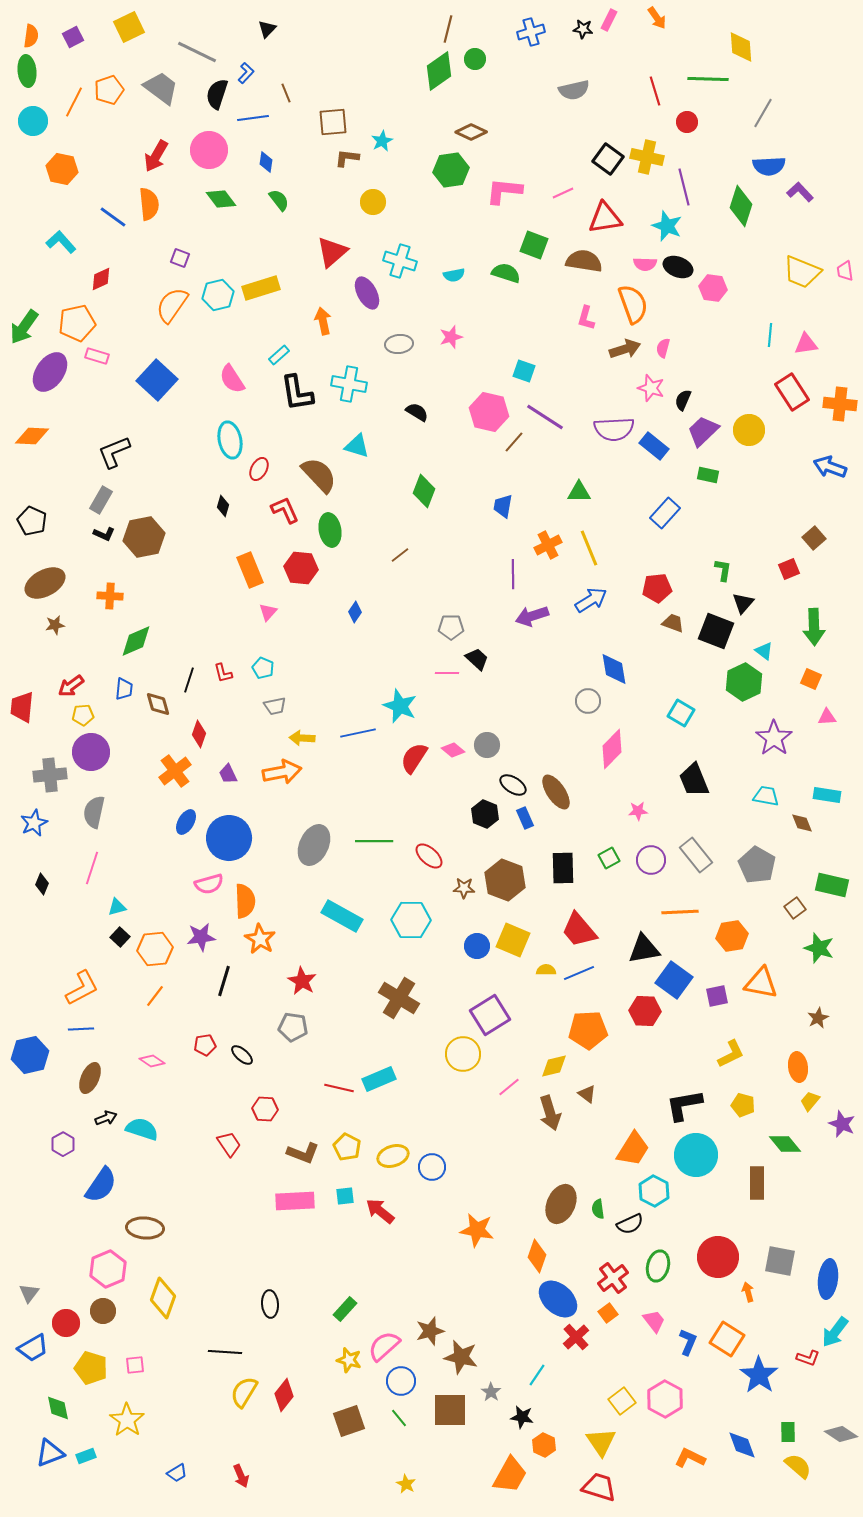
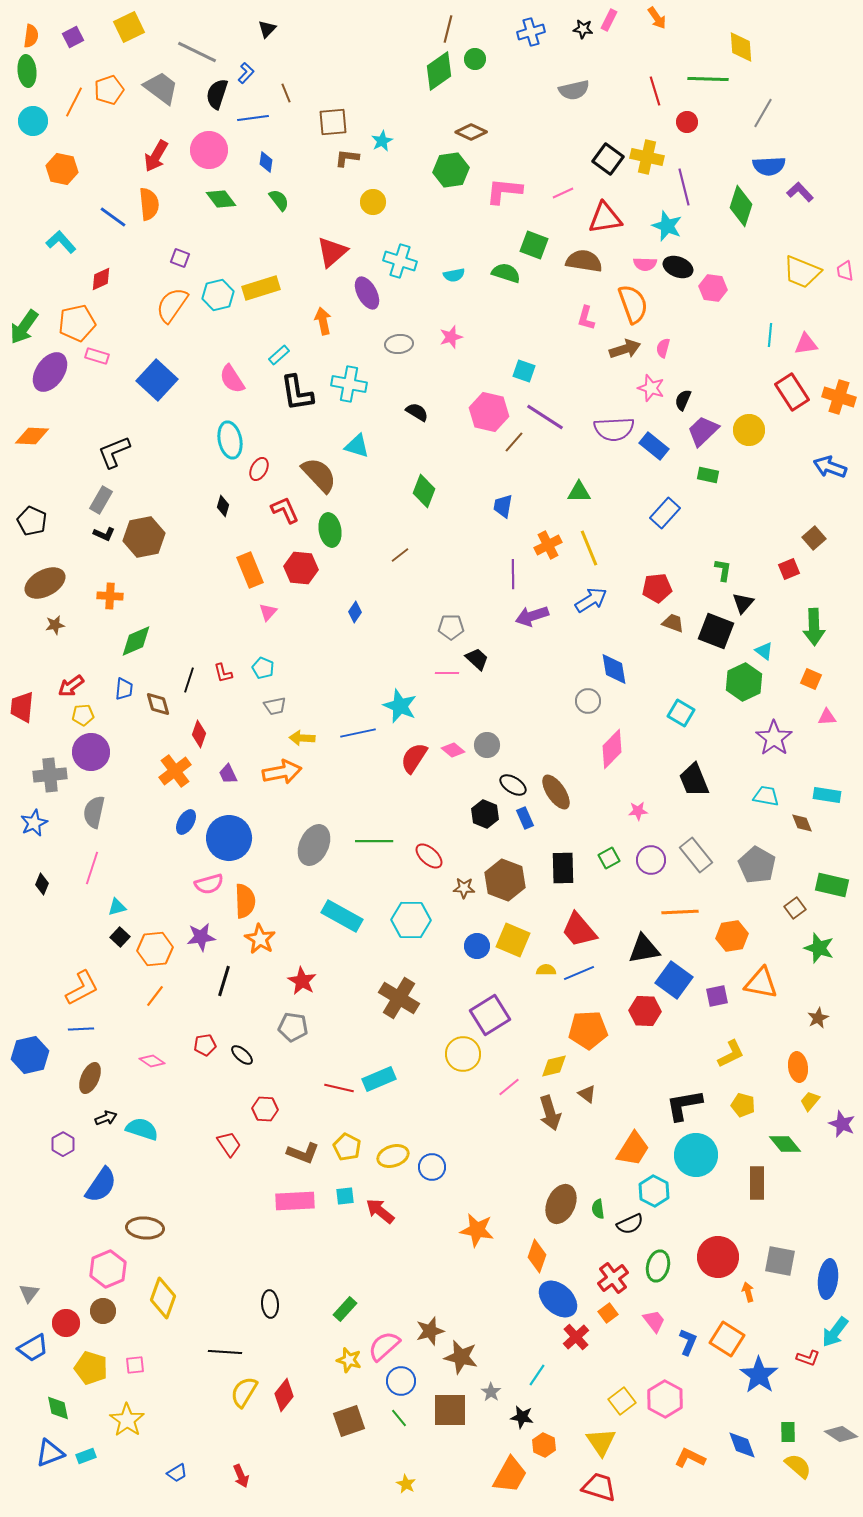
orange cross at (840, 404): moved 1 px left, 7 px up; rotated 12 degrees clockwise
